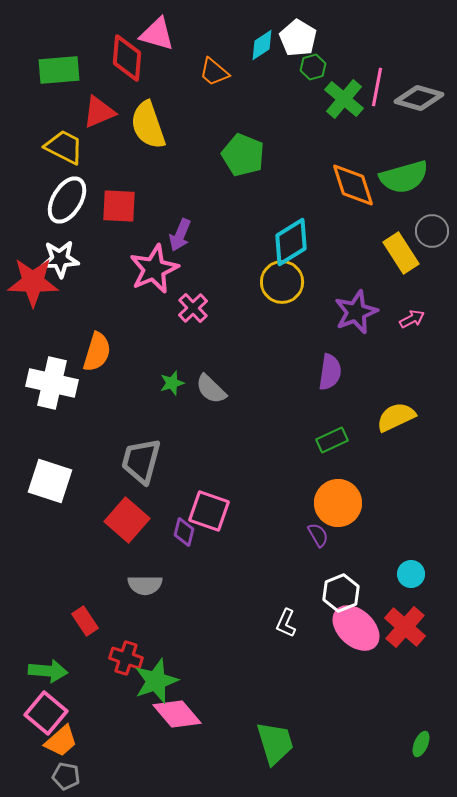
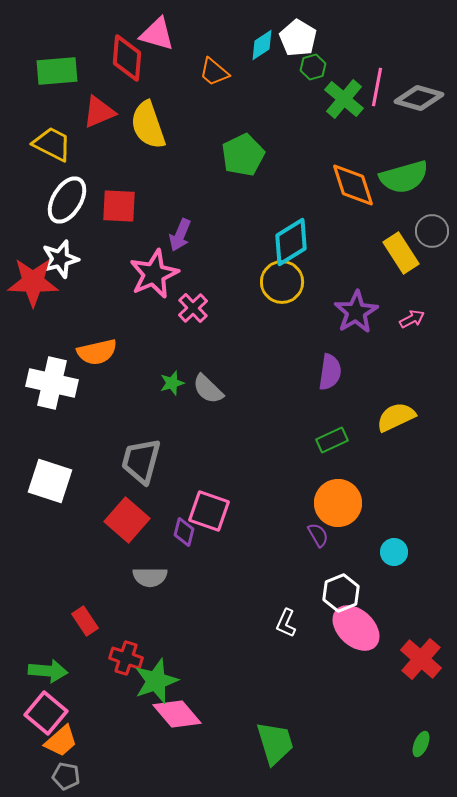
green rectangle at (59, 70): moved 2 px left, 1 px down
yellow trapezoid at (64, 147): moved 12 px left, 3 px up
green pentagon at (243, 155): rotated 24 degrees clockwise
white star at (60, 259): rotated 12 degrees counterclockwise
pink star at (154, 269): moved 5 px down
purple star at (356, 312): rotated 9 degrees counterclockwise
orange semicircle at (97, 352): rotated 60 degrees clockwise
gray semicircle at (211, 389): moved 3 px left
cyan circle at (411, 574): moved 17 px left, 22 px up
gray semicircle at (145, 585): moved 5 px right, 8 px up
red cross at (405, 627): moved 16 px right, 32 px down
